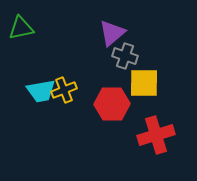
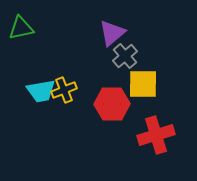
gray cross: rotated 30 degrees clockwise
yellow square: moved 1 px left, 1 px down
